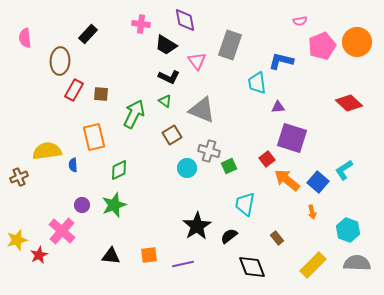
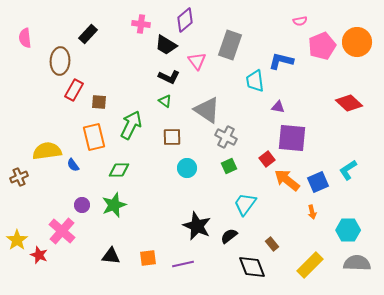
purple diamond at (185, 20): rotated 60 degrees clockwise
cyan trapezoid at (257, 83): moved 2 px left, 2 px up
brown square at (101, 94): moved 2 px left, 8 px down
purple triangle at (278, 107): rotated 16 degrees clockwise
gray triangle at (202, 110): moved 5 px right; rotated 12 degrees clockwise
green arrow at (134, 114): moved 3 px left, 11 px down
brown square at (172, 135): moved 2 px down; rotated 30 degrees clockwise
purple square at (292, 138): rotated 12 degrees counterclockwise
gray cross at (209, 151): moved 17 px right, 14 px up; rotated 10 degrees clockwise
blue semicircle at (73, 165): rotated 32 degrees counterclockwise
green diamond at (119, 170): rotated 25 degrees clockwise
cyan L-shape at (344, 170): moved 4 px right
blue square at (318, 182): rotated 25 degrees clockwise
cyan trapezoid at (245, 204): rotated 25 degrees clockwise
black star at (197, 226): rotated 16 degrees counterclockwise
cyan hexagon at (348, 230): rotated 20 degrees counterclockwise
brown rectangle at (277, 238): moved 5 px left, 6 px down
yellow star at (17, 240): rotated 20 degrees counterclockwise
red star at (39, 255): rotated 24 degrees counterclockwise
orange square at (149, 255): moved 1 px left, 3 px down
yellow rectangle at (313, 265): moved 3 px left
